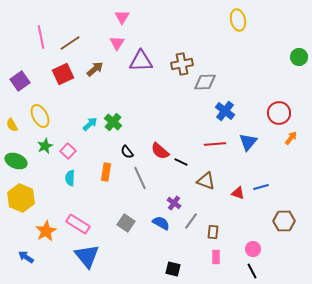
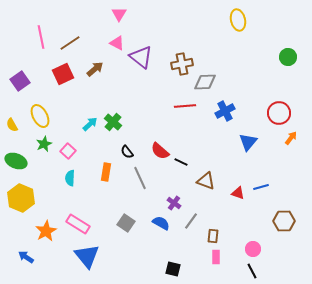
pink triangle at (122, 17): moved 3 px left, 3 px up
pink triangle at (117, 43): rotated 35 degrees counterclockwise
green circle at (299, 57): moved 11 px left
purple triangle at (141, 61): moved 4 px up; rotated 40 degrees clockwise
blue cross at (225, 111): rotated 24 degrees clockwise
red line at (215, 144): moved 30 px left, 38 px up
green star at (45, 146): moved 1 px left, 2 px up
brown rectangle at (213, 232): moved 4 px down
